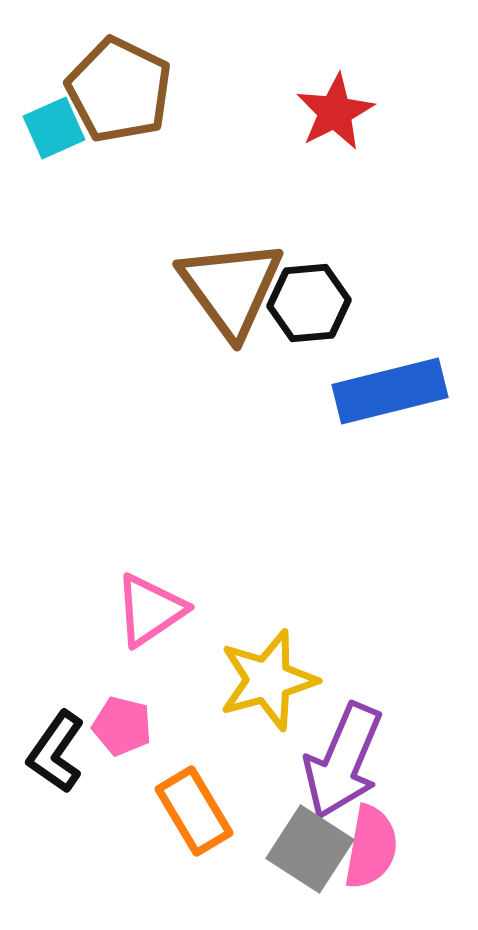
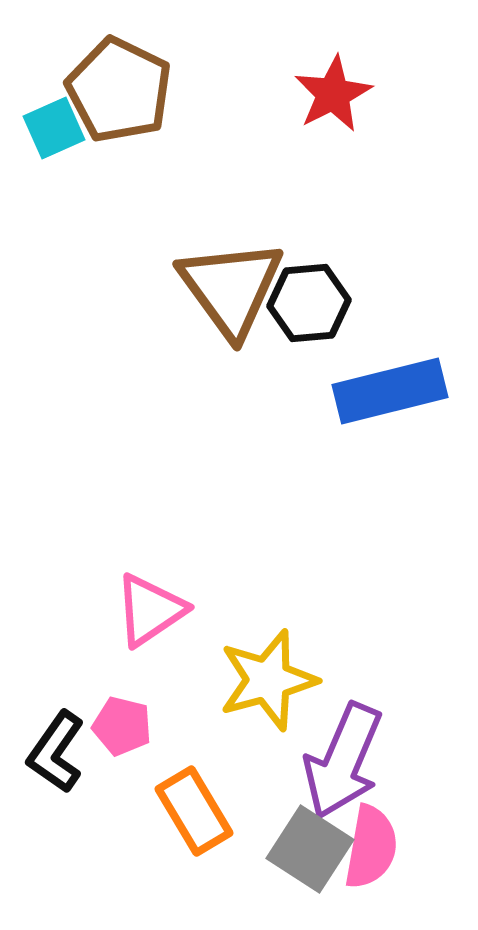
red star: moved 2 px left, 18 px up
